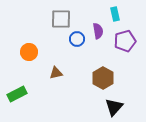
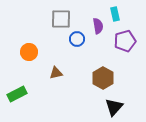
purple semicircle: moved 5 px up
